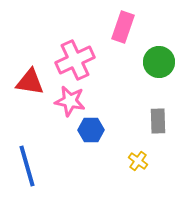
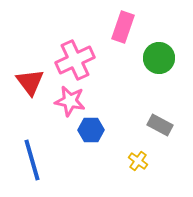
green circle: moved 4 px up
red triangle: rotated 44 degrees clockwise
gray rectangle: moved 2 px right, 4 px down; rotated 60 degrees counterclockwise
blue line: moved 5 px right, 6 px up
